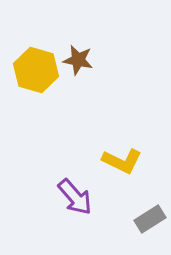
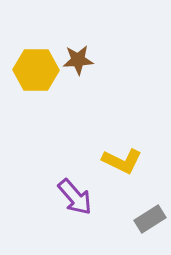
brown star: rotated 16 degrees counterclockwise
yellow hexagon: rotated 15 degrees counterclockwise
